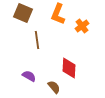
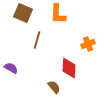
orange L-shape: rotated 20 degrees counterclockwise
orange cross: moved 6 px right, 18 px down; rotated 16 degrees clockwise
brown line: rotated 24 degrees clockwise
purple semicircle: moved 18 px left, 8 px up
